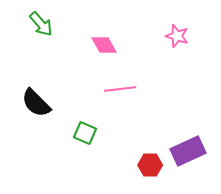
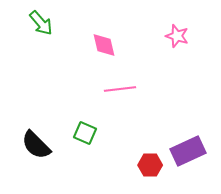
green arrow: moved 1 px up
pink diamond: rotated 16 degrees clockwise
black semicircle: moved 42 px down
